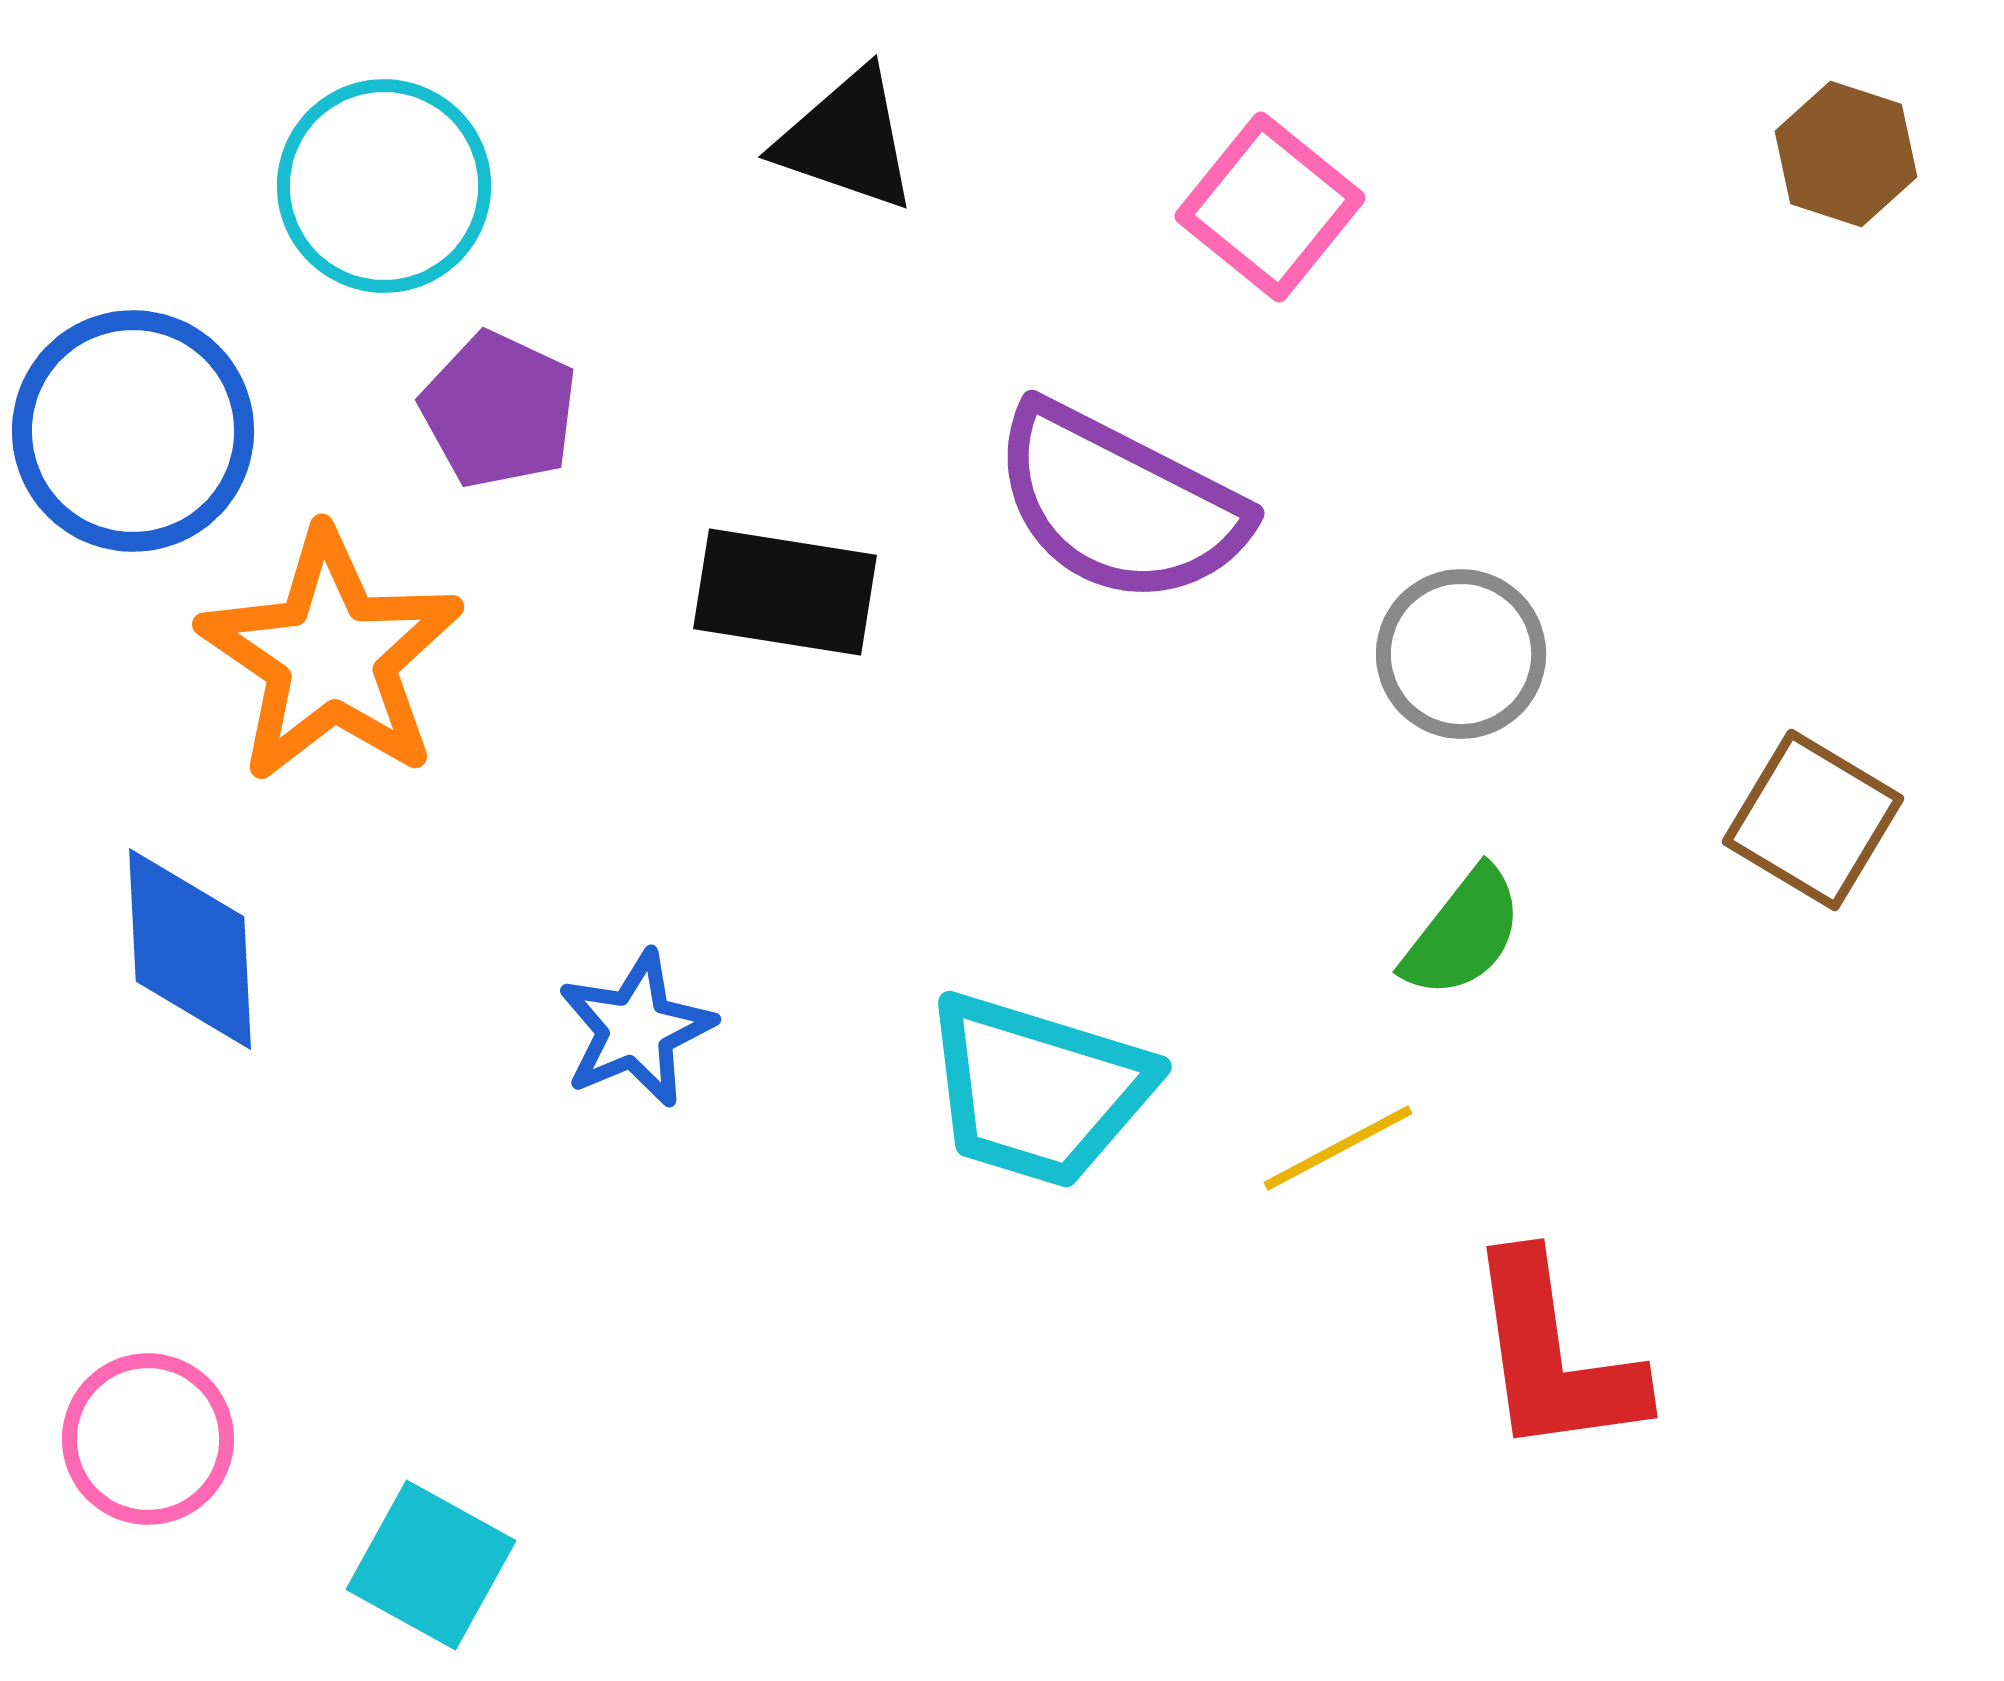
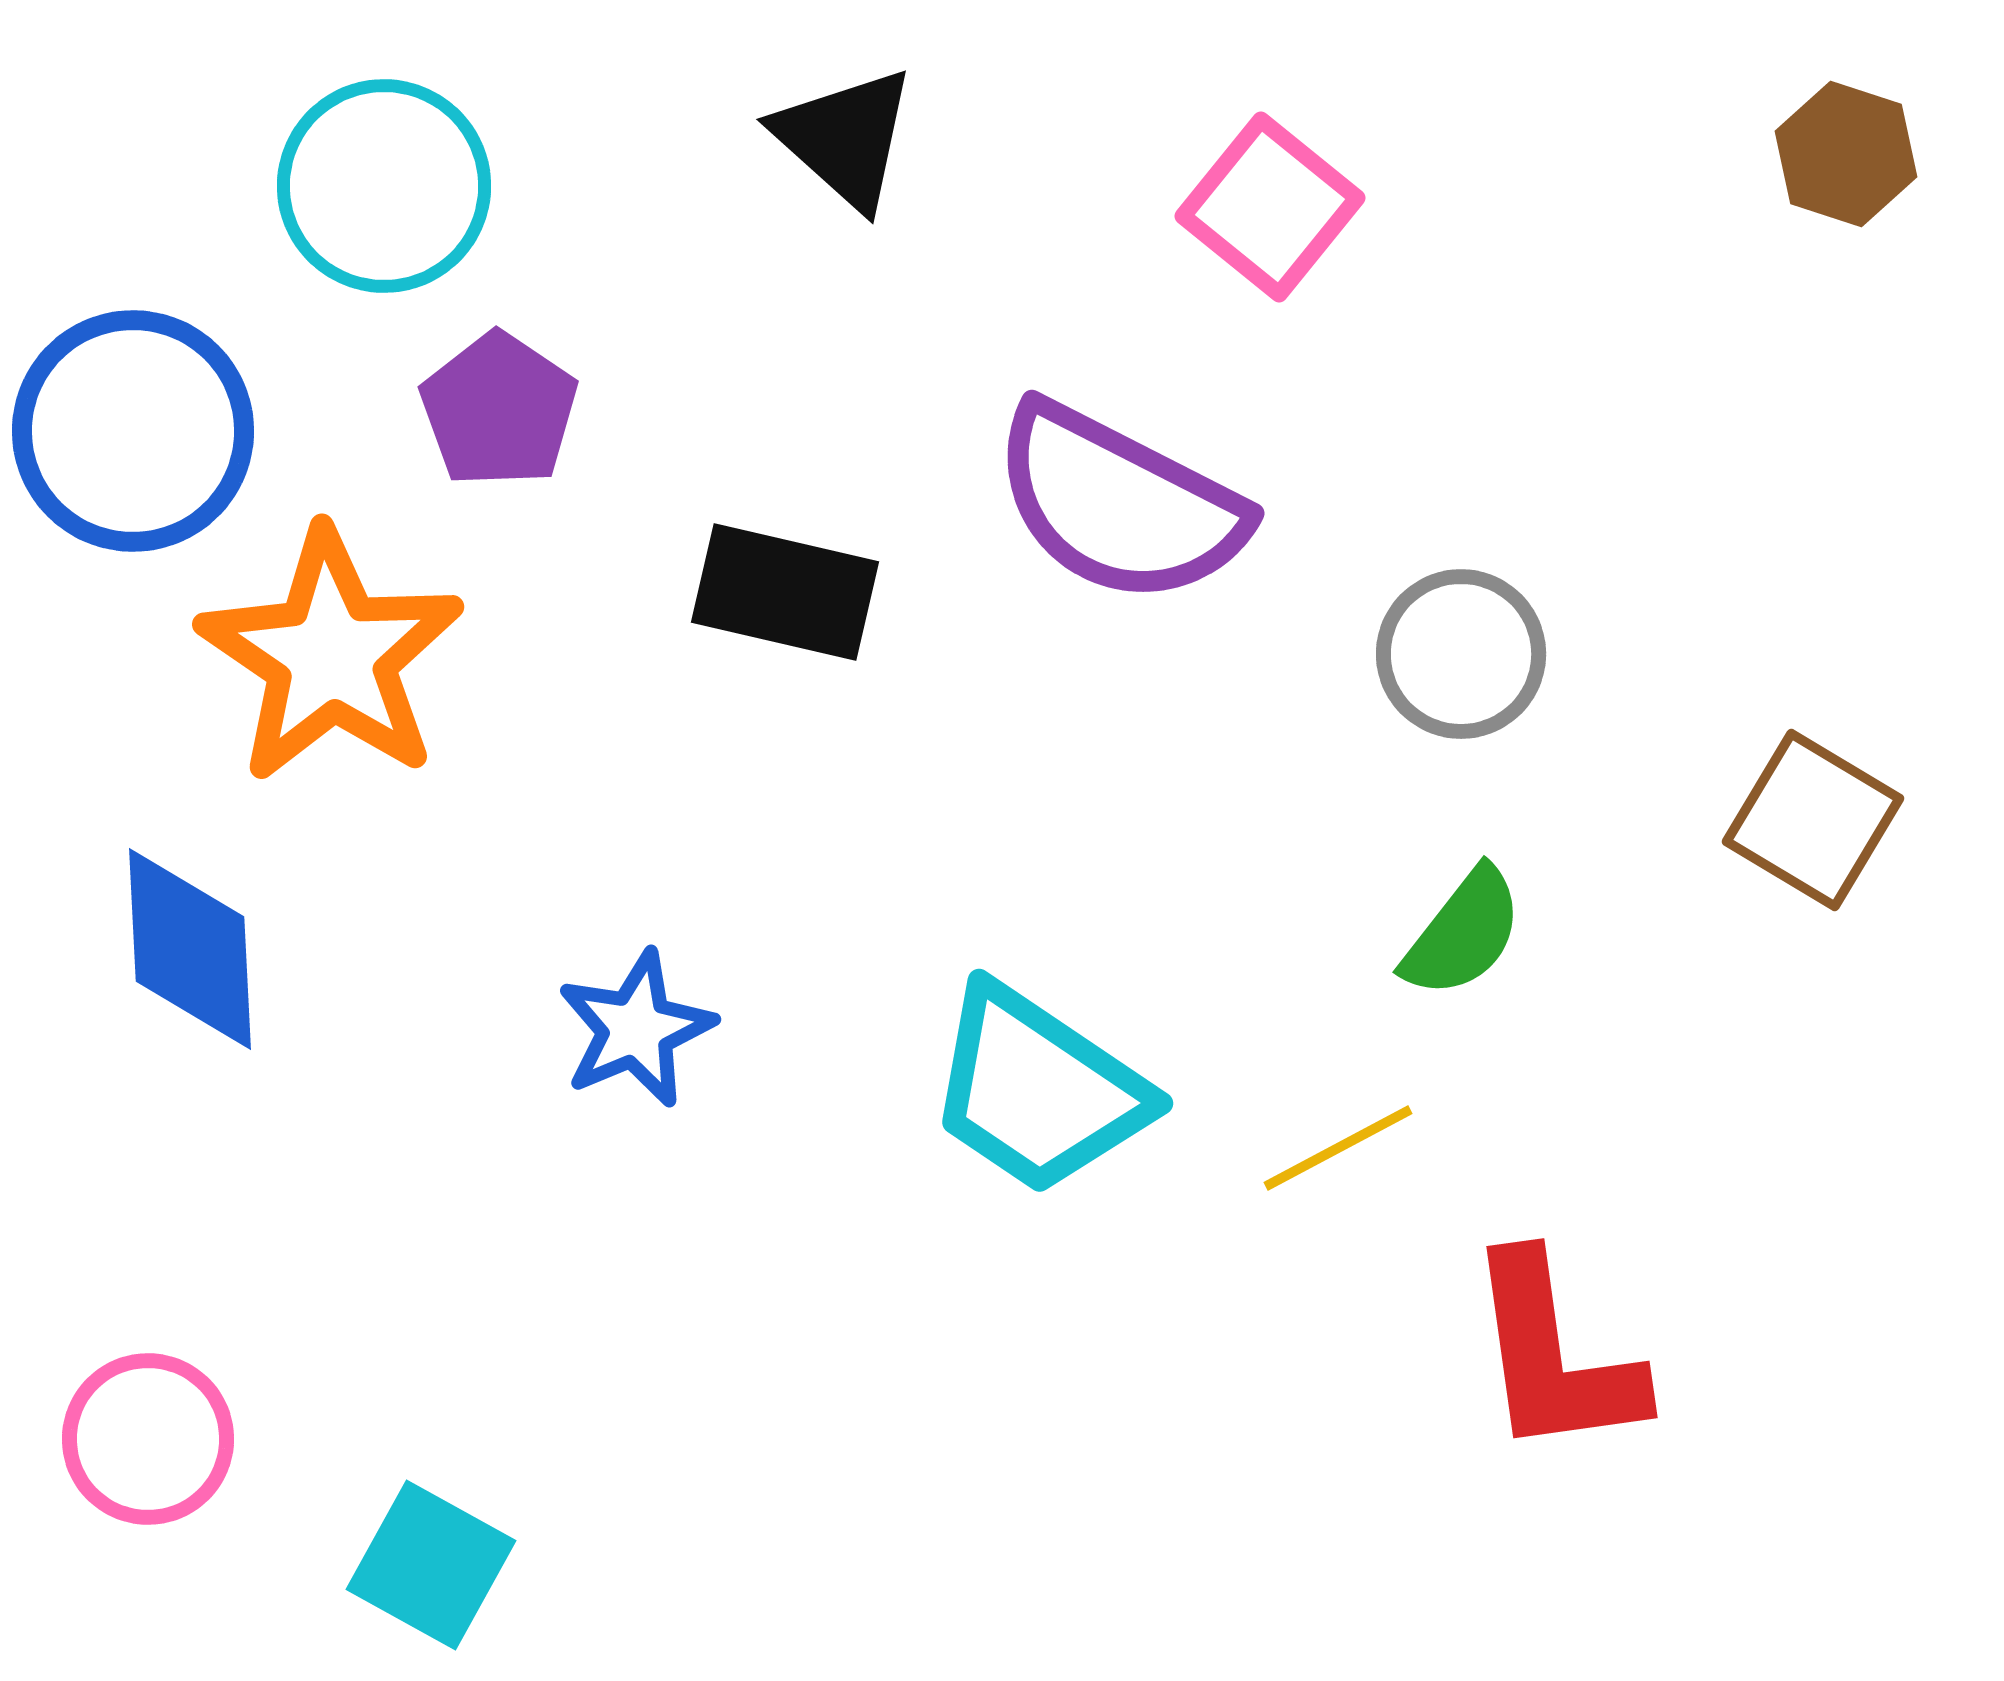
black triangle: moved 2 px left, 2 px up; rotated 23 degrees clockwise
purple pentagon: rotated 9 degrees clockwise
black rectangle: rotated 4 degrees clockwise
cyan trapezoid: rotated 17 degrees clockwise
